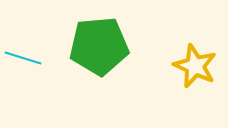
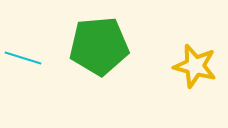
yellow star: rotated 9 degrees counterclockwise
